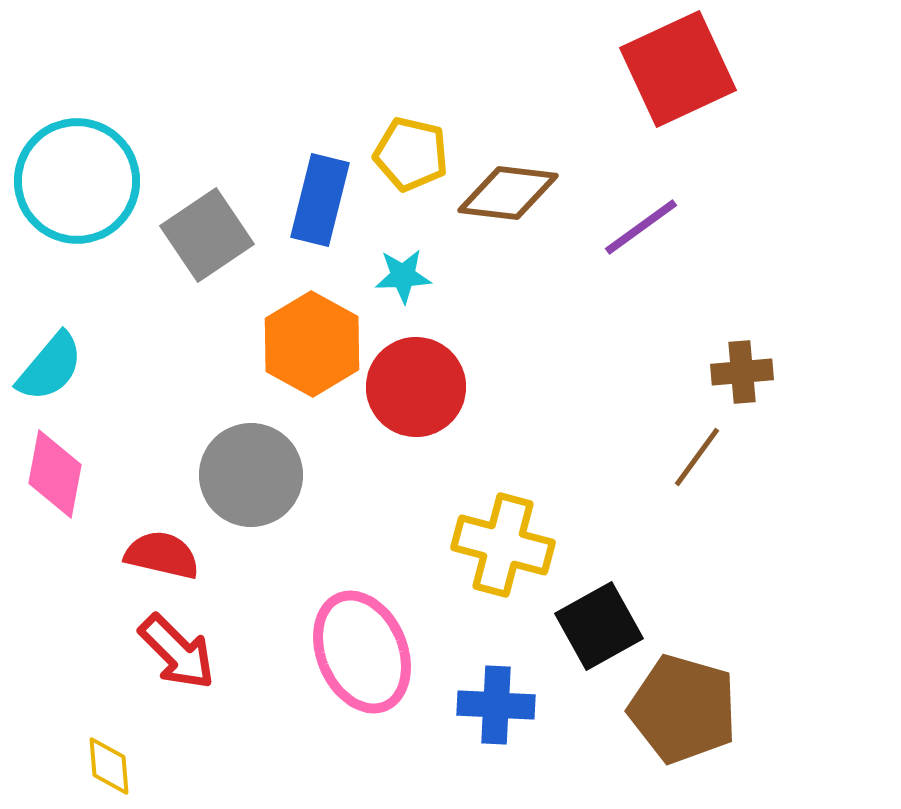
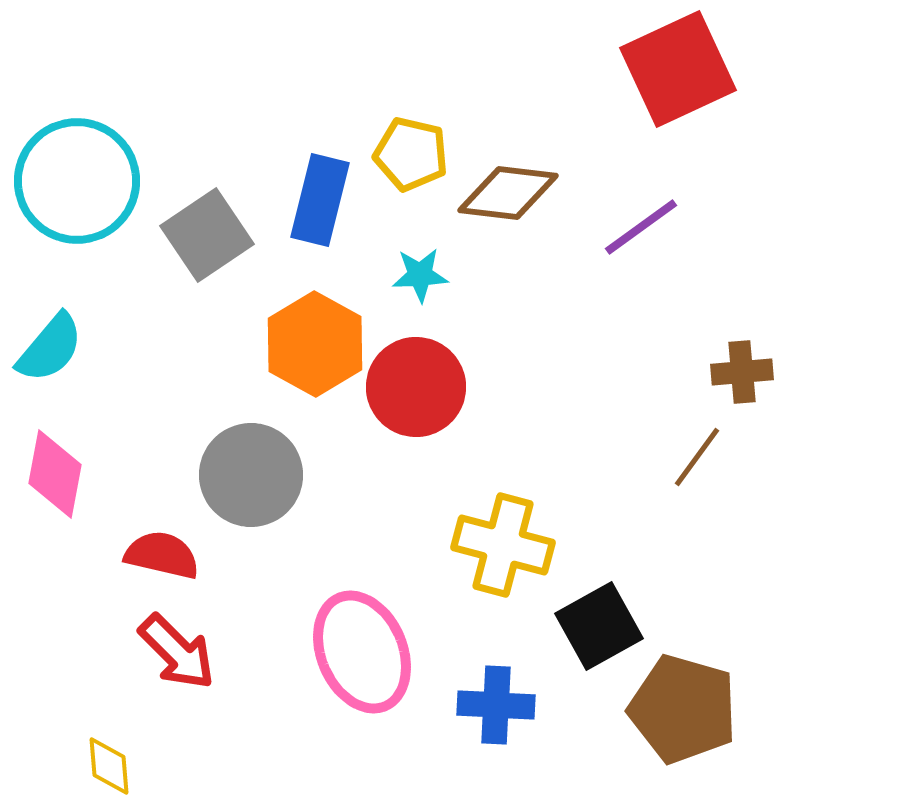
cyan star: moved 17 px right, 1 px up
orange hexagon: moved 3 px right
cyan semicircle: moved 19 px up
